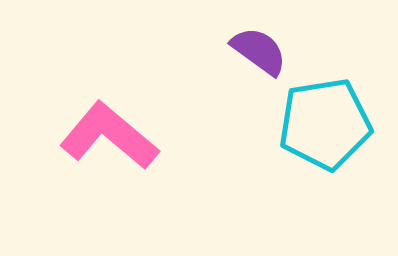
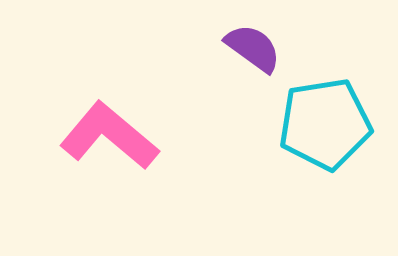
purple semicircle: moved 6 px left, 3 px up
